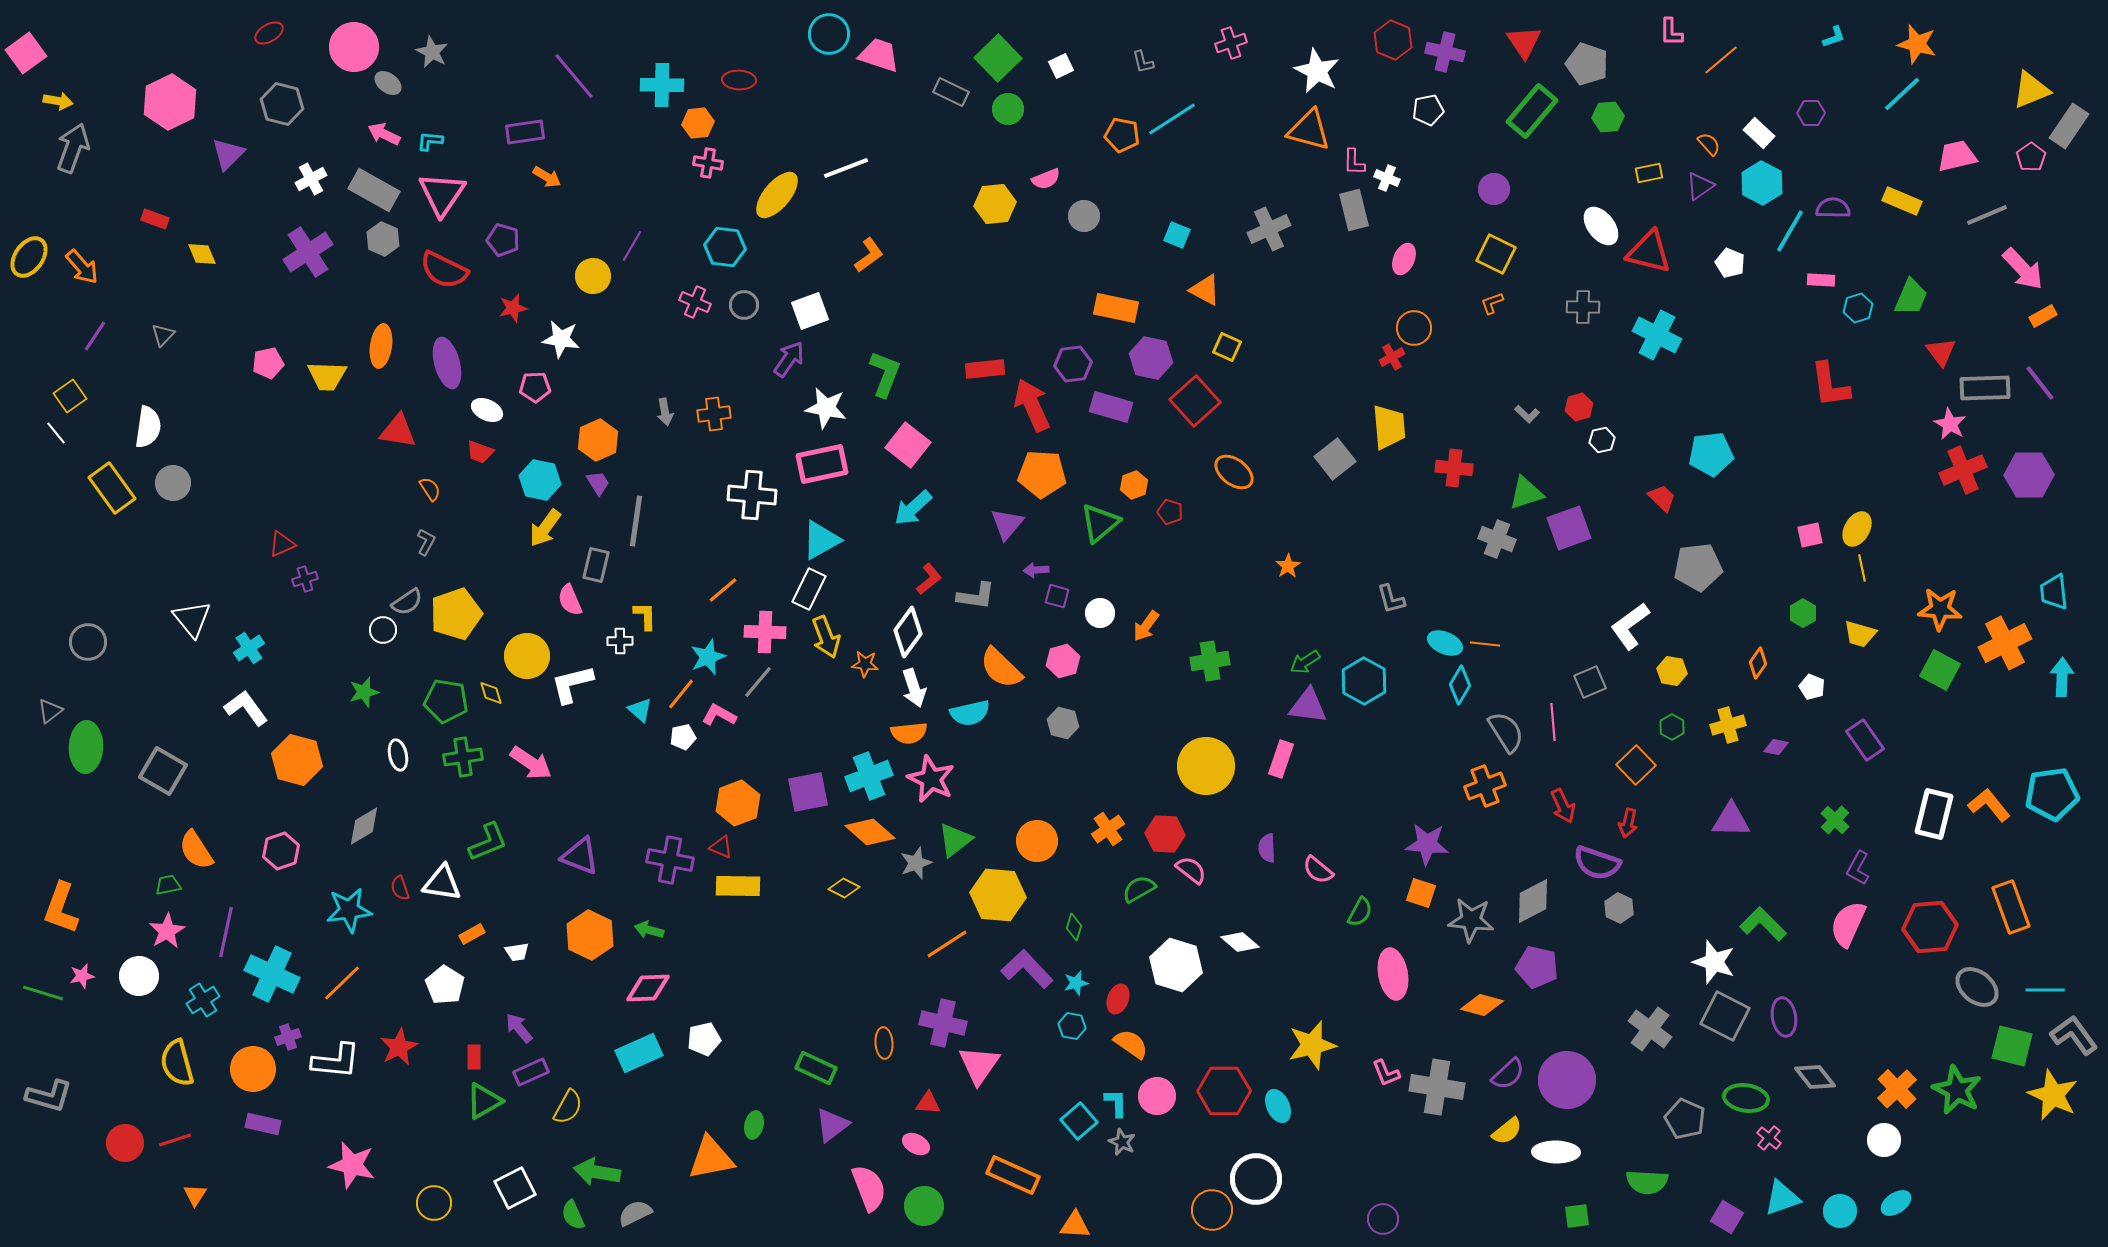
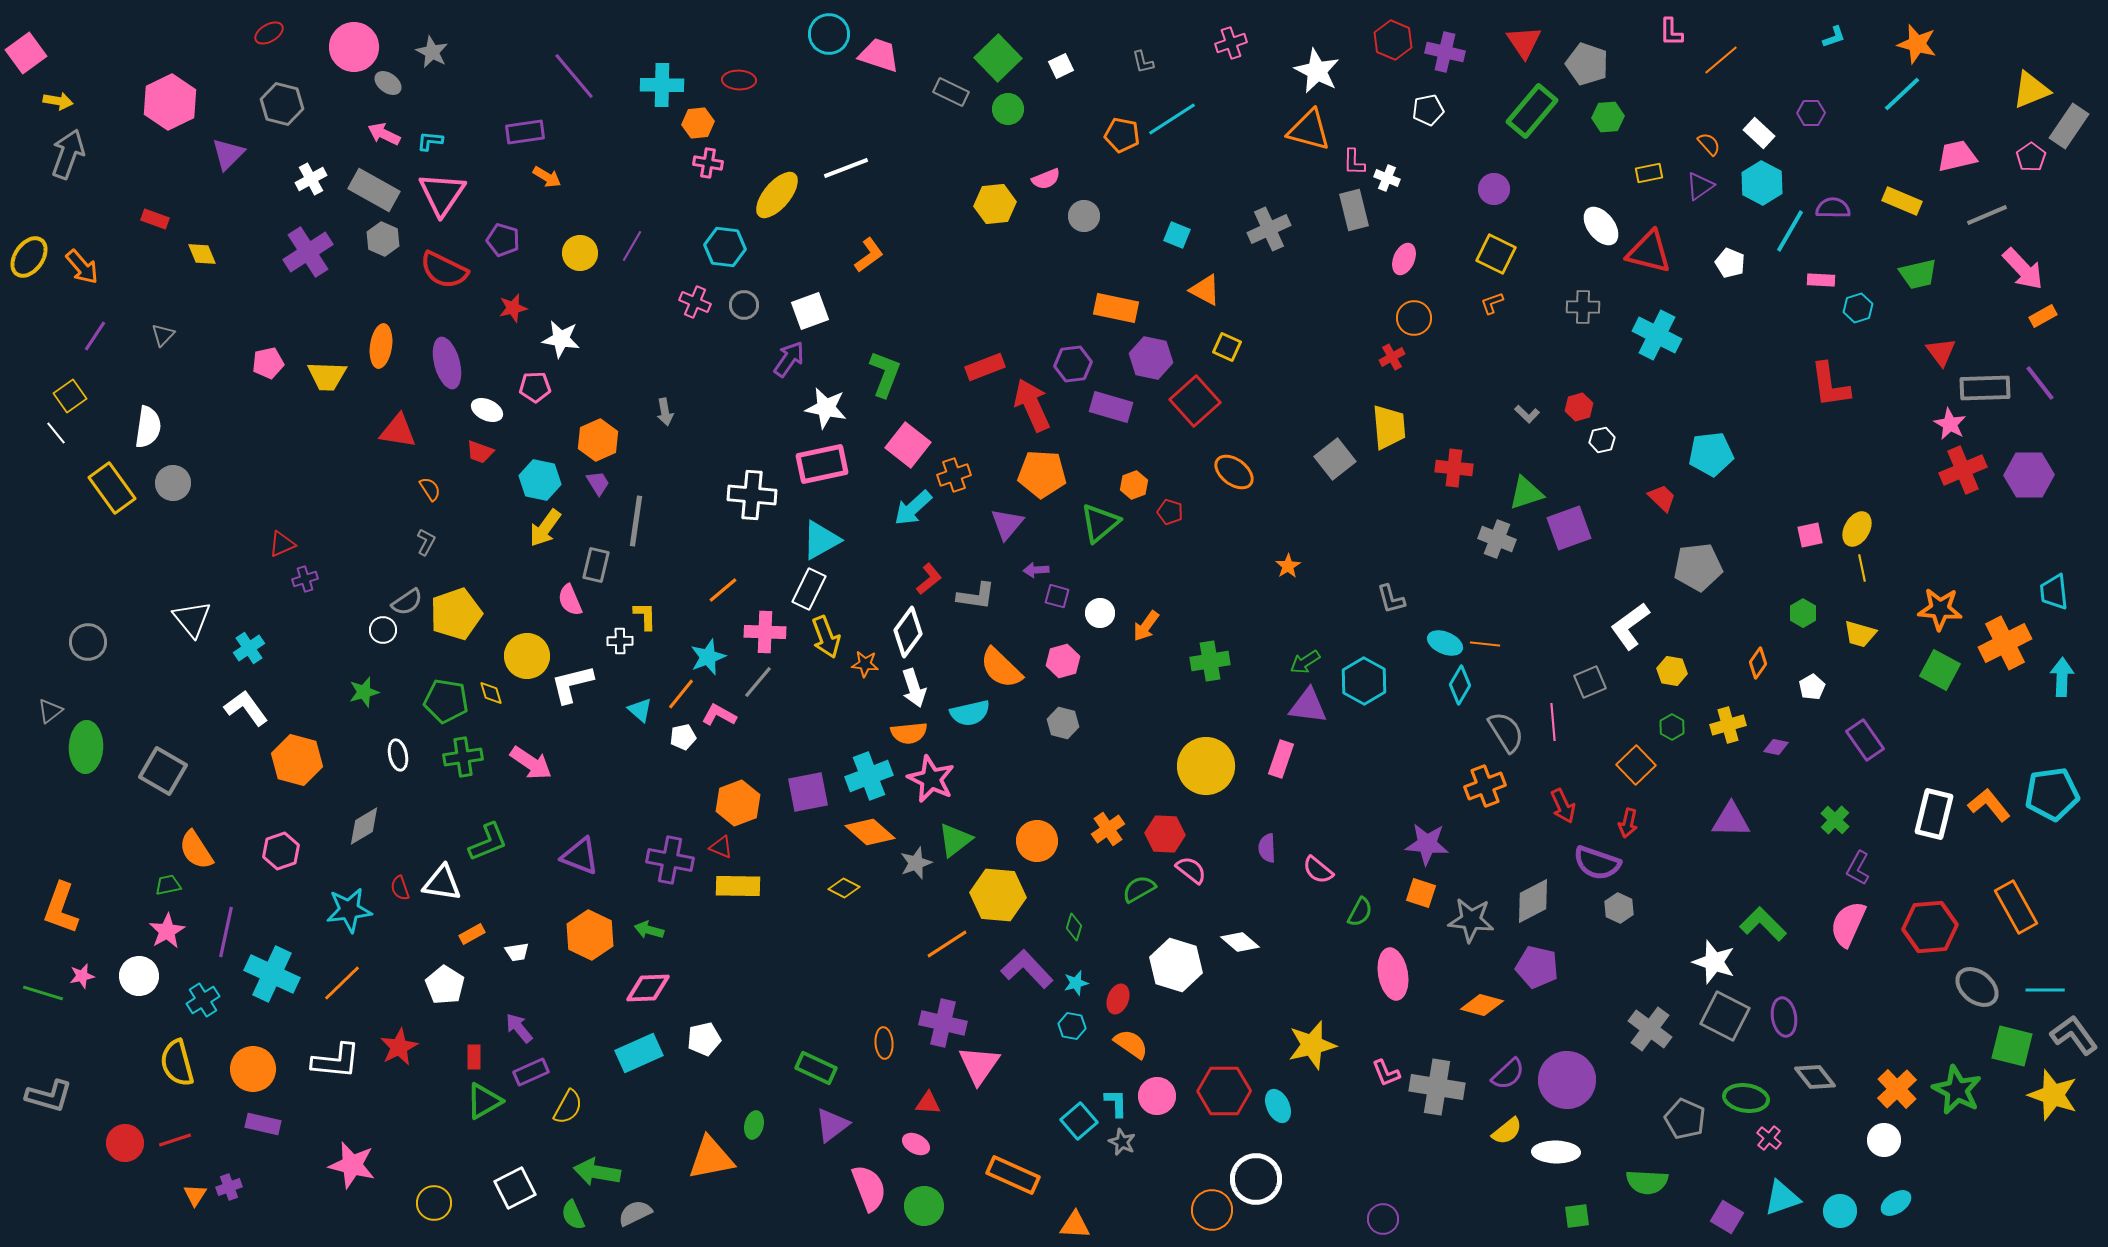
gray arrow at (73, 148): moved 5 px left, 6 px down
yellow circle at (593, 276): moved 13 px left, 23 px up
green trapezoid at (1911, 297): moved 7 px right, 23 px up; rotated 54 degrees clockwise
orange circle at (1414, 328): moved 10 px up
red rectangle at (985, 369): moved 2 px up; rotated 15 degrees counterclockwise
orange cross at (714, 414): moved 240 px right, 61 px down; rotated 12 degrees counterclockwise
white pentagon at (1812, 687): rotated 20 degrees clockwise
orange rectangle at (2011, 907): moved 5 px right; rotated 9 degrees counterclockwise
purple cross at (288, 1037): moved 59 px left, 150 px down
yellow star at (2053, 1095): rotated 6 degrees counterclockwise
